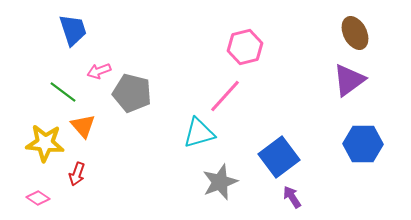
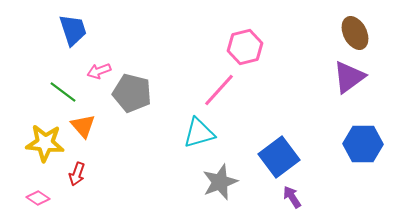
purple triangle: moved 3 px up
pink line: moved 6 px left, 6 px up
